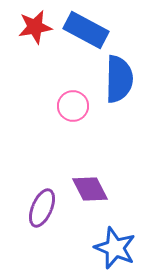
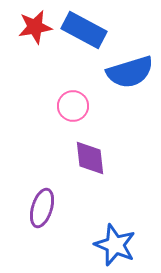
blue rectangle: moved 2 px left
blue semicircle: moved 11 px right, 7 px up; rotated 72 degrees clockwise
purple diamond: moved 31 px up; rotated 21 degrees clockwise
purple ellipse: rotated 6 degrees counterclockwise
blue star: moved 3 px up
